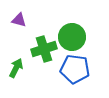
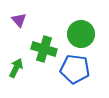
purple triangle: rotated 35 degrees clockwise
green circle: moved 9 px right, 3 px up
green cross: rotated 35 degrees clockwise
